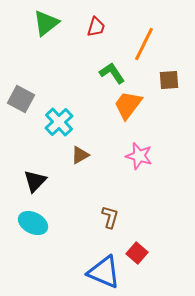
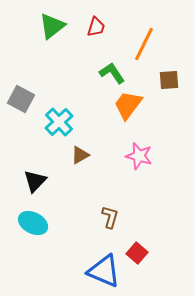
green triangle: moved 6 px right, 3 px down
blue triangle: moved 1 px up
